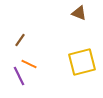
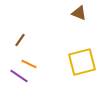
purple line: rotated 30 degrees counterclockwise
